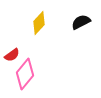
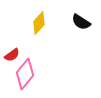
black semicircle: rotated 120 degrees counterclockwise
